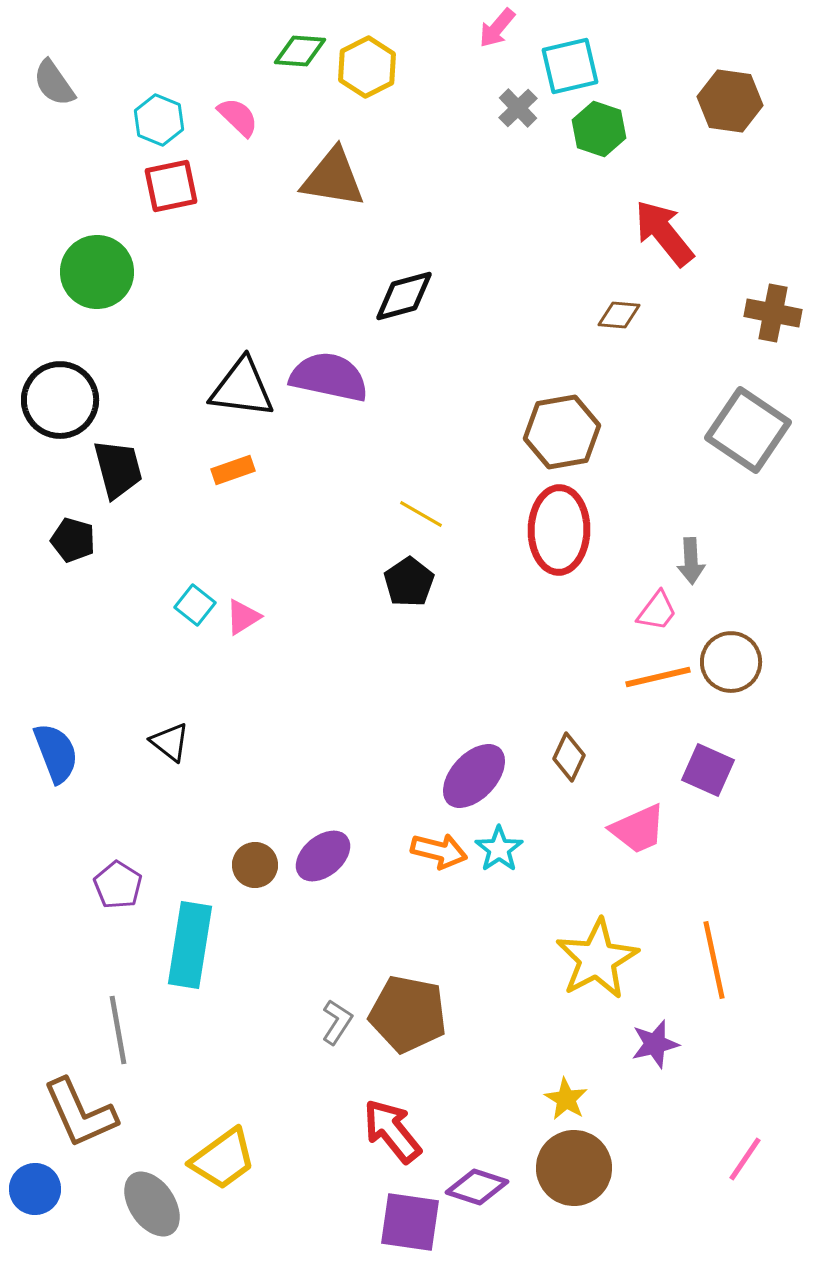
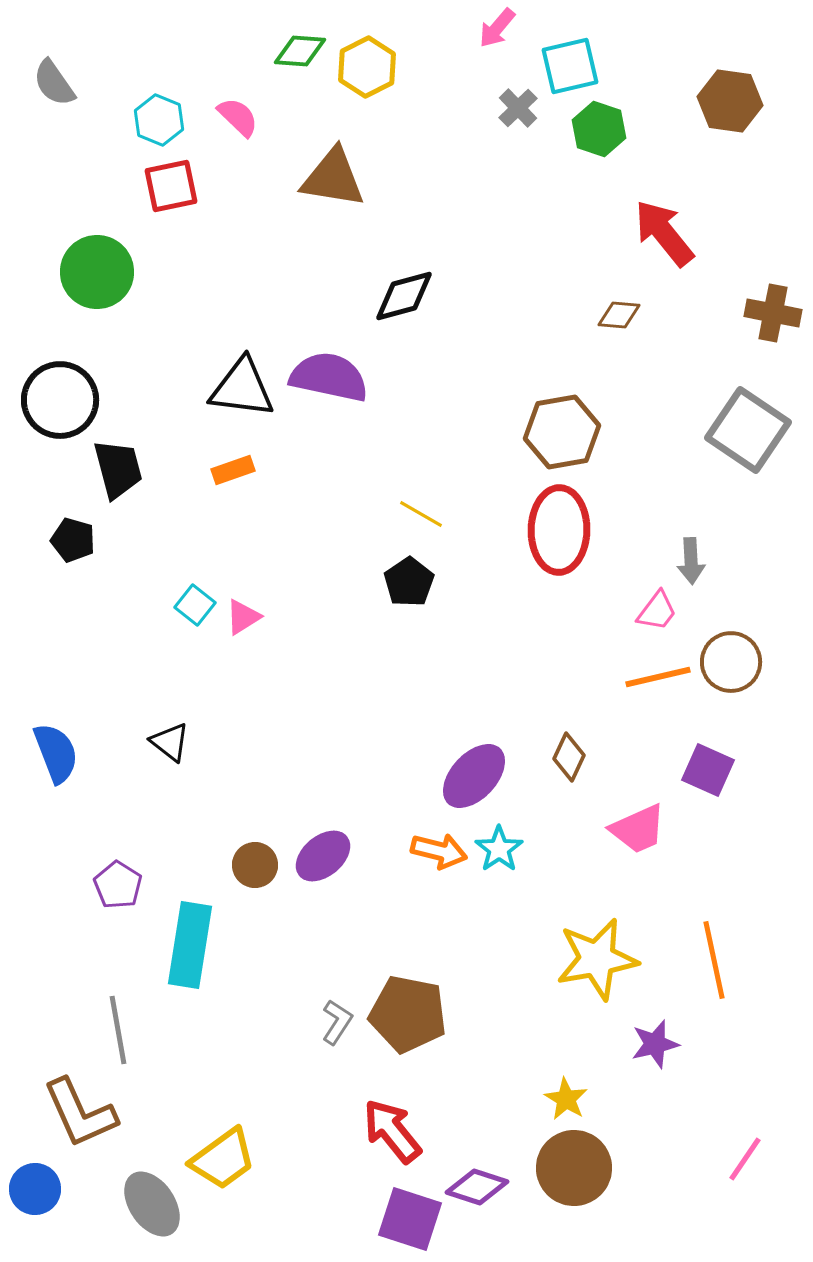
yellow star at (597, 959): rotated 18 degrees clockwise
purple square at (410, 1222): moved 3 px up; rotated 10 degrees clockwise
